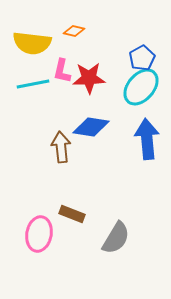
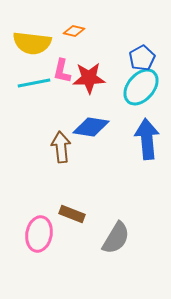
cyan line: moved 1 px right, 1 px up
